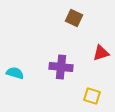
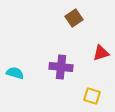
brown square: rotated 30 degrees clockwise
